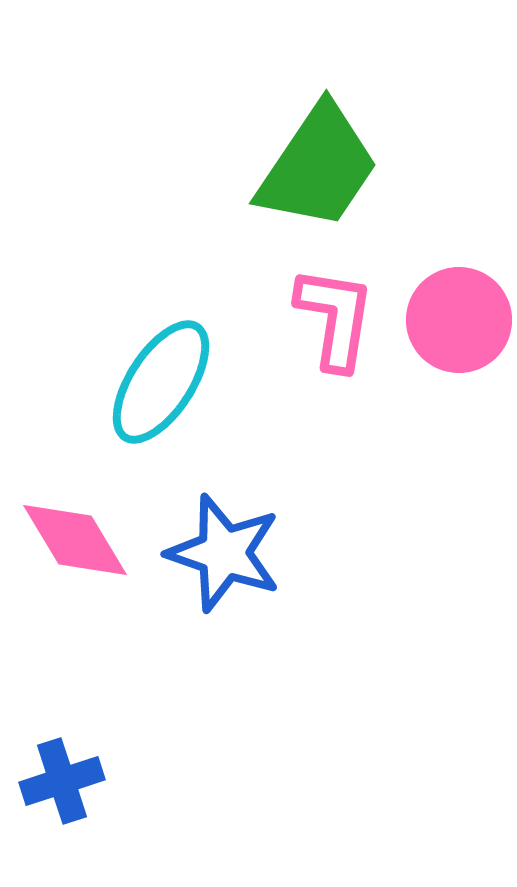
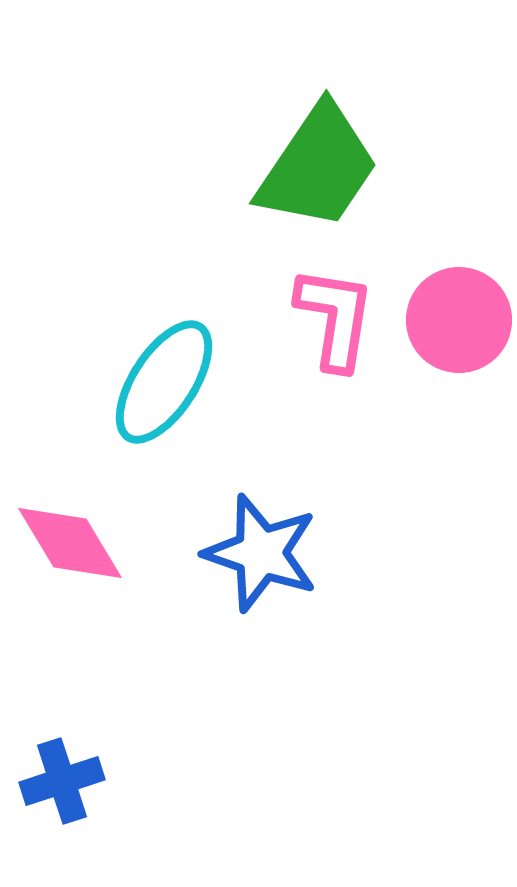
cyan ellipse: moved 3 px right
pink diamond: moved 5 px left, 3 px down
blue star: moved 37 px right
